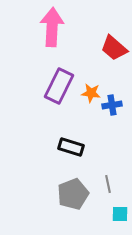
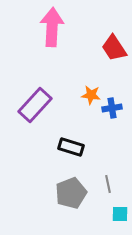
red trapezoid: rotated 16 degrees clockwise
purple rectangle: moved 24 px left, 19 px down; rotated 16 degrees clockwise
orange star: moved 2 px down
blue cross: moved 3 px down
gray pentagon: moved 2 px left, 1 px up
